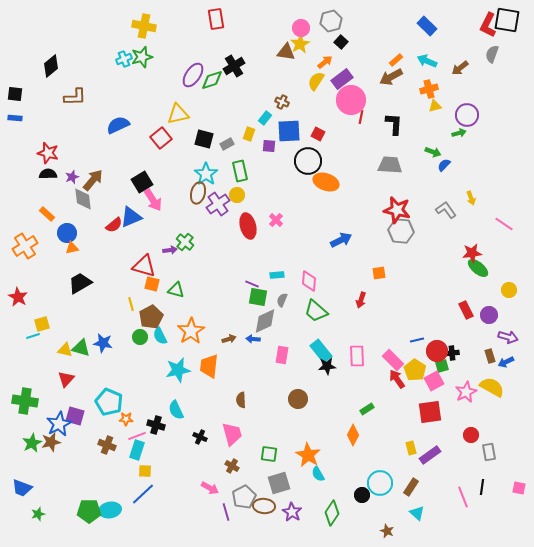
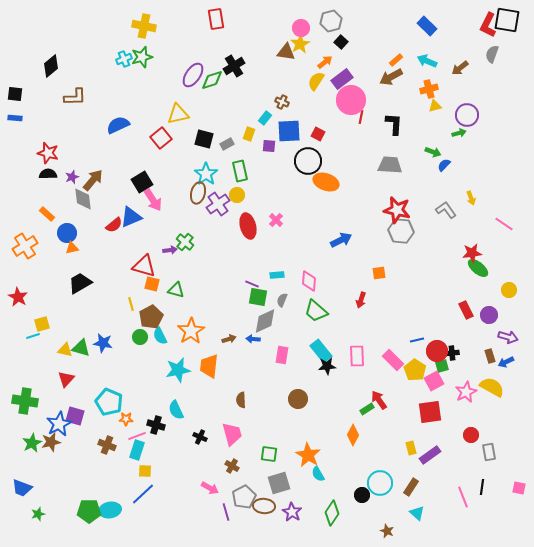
red arrow at (397, 379): moved 18 px left, 21 px down
